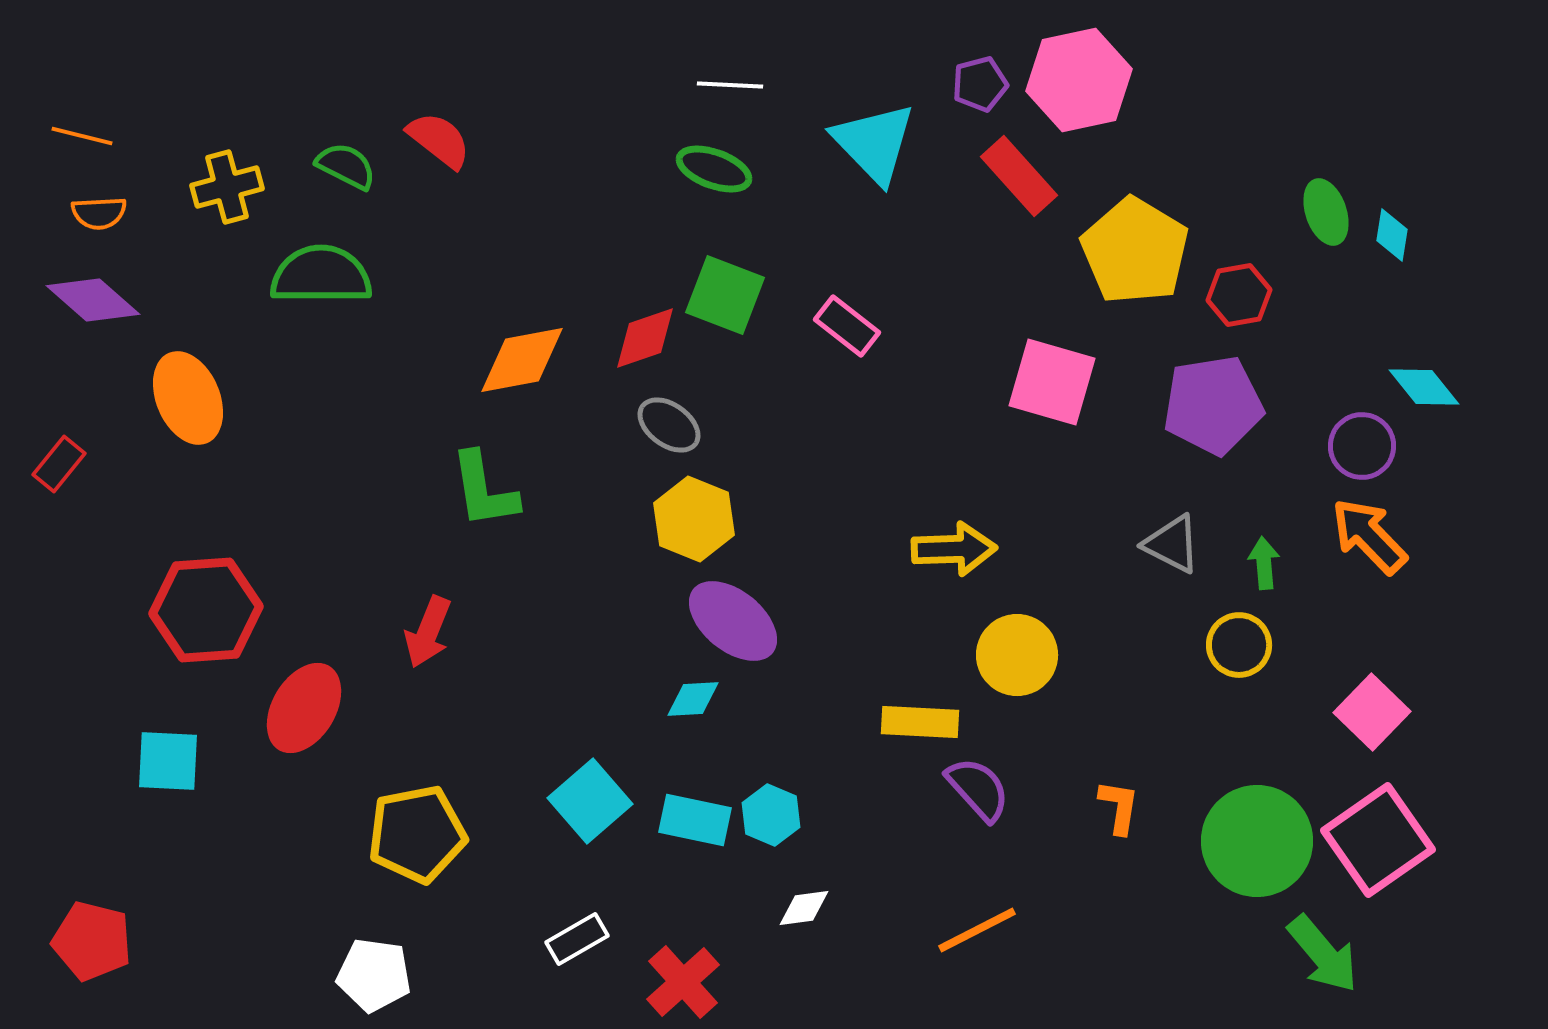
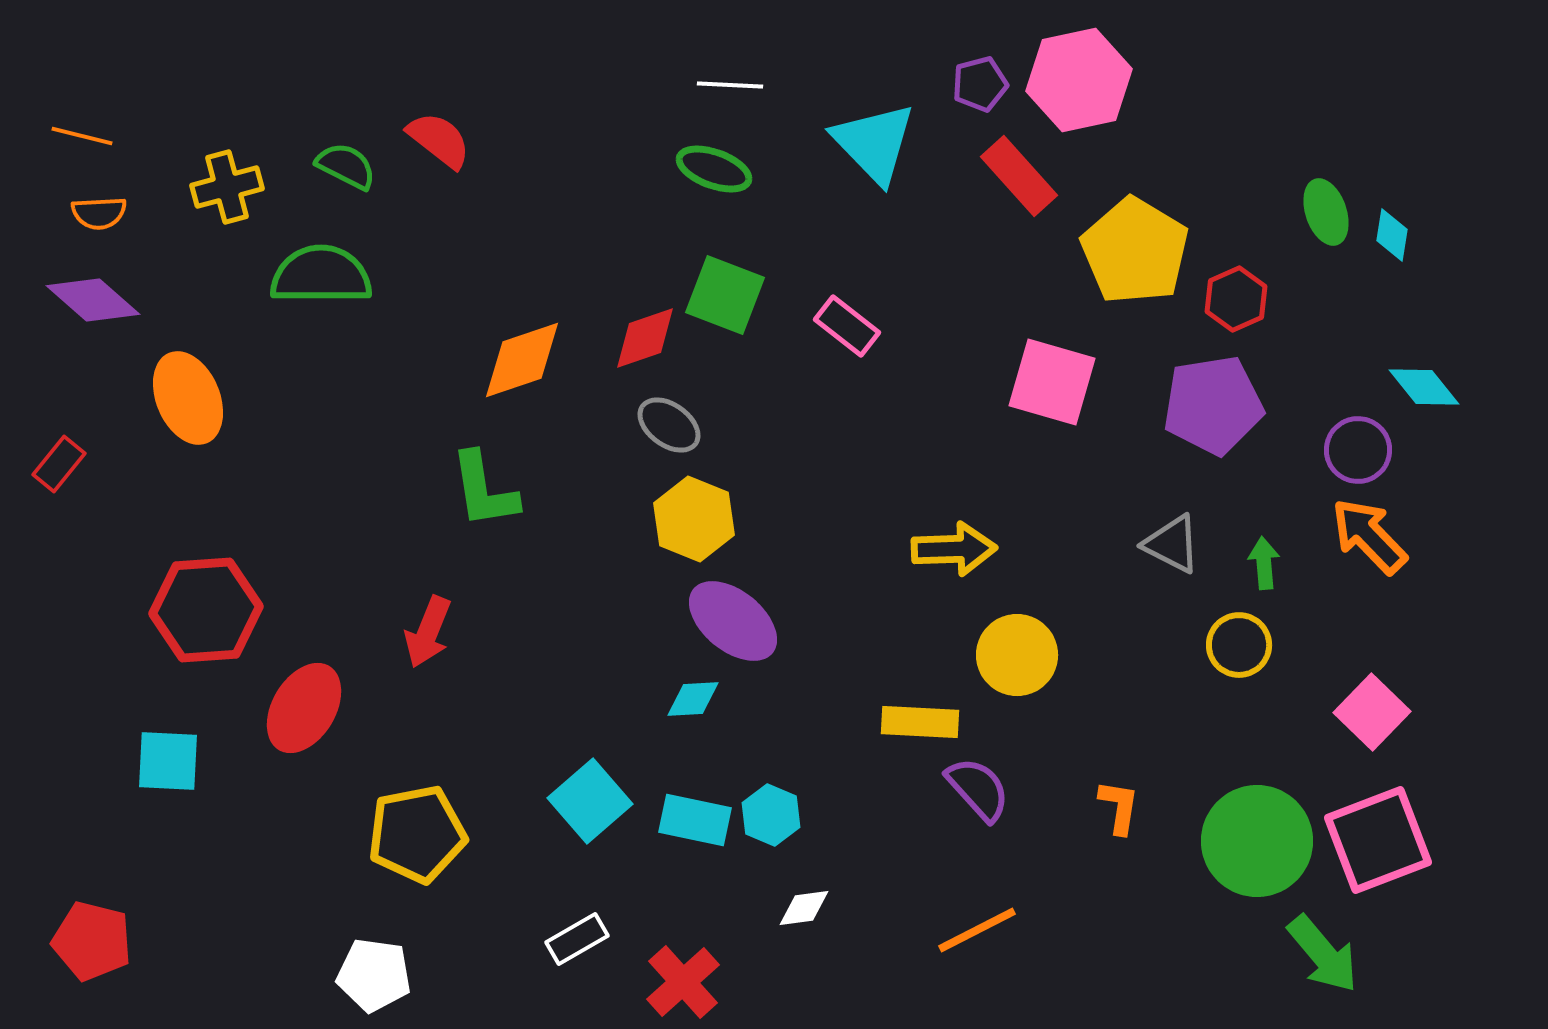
red hexagon at (1239, 295): moved 3 px left, 4 px down; rotated 14 degrees counterclockwise
orange diamond at (522, 360): rotated 8 degrees counterclockwise
purple circle at (1362, 446): moved 4 px left, 4 px down
pink square at (1378, 840): rotated 14 degrees clockwise
